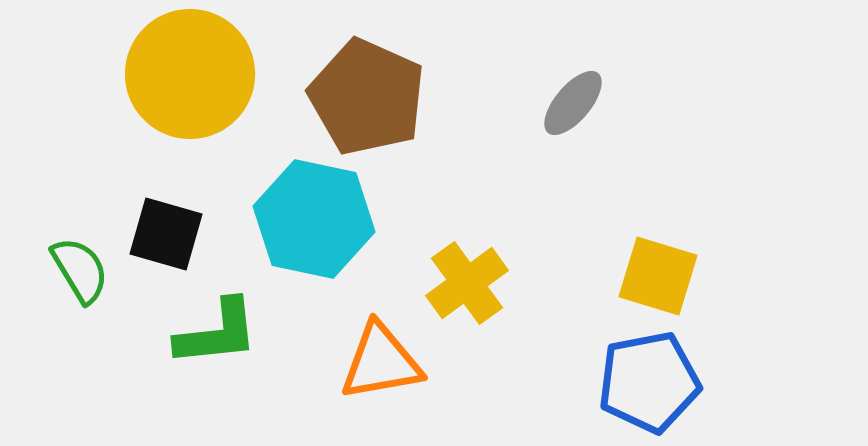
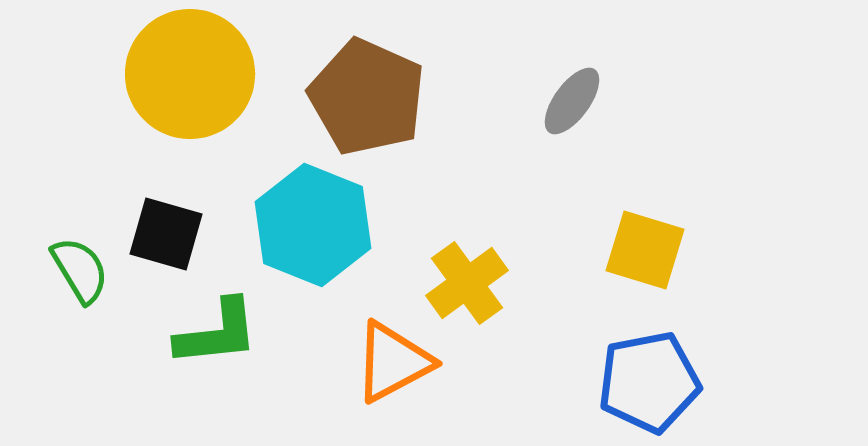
gray ellipse: moved 1 px left, 2 px up; rotated 4 degrees counterclockwise
cyan hexagon: moved 1 px left, 6 px down; rotated 10 degrees clockwise
yellow square: moved 13 px left, 26 px up
orange triangle: moved 12 px right; rotated 18 degrees counterclockwise
